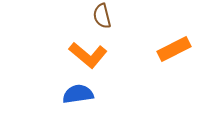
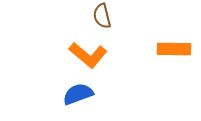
orange rectangle: rotated 28 degrees clockwise
blue semicircle: rotated 12 degrees counterclockwise
